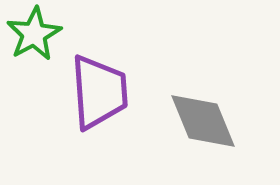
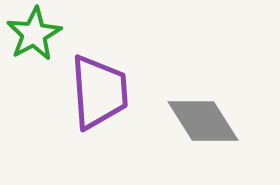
gray diamond: rotated 10 degrees counterclockwise
